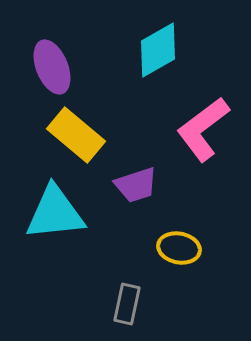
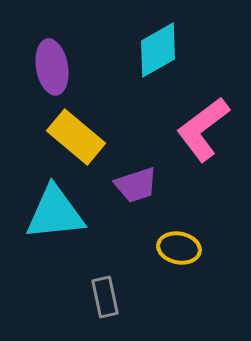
purple ellipse: rotated 12 degrees clockwise
yellow rectangle: moved 2 px down
gray rectangle: moved 22 px left, 7 px up; rotated 24 degrees counterclockwise
